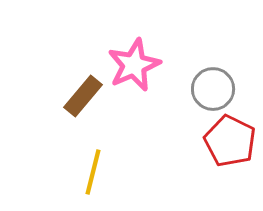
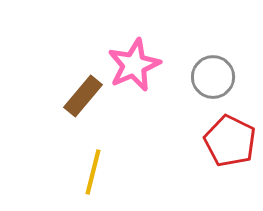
gray circle: moved 12 px up
